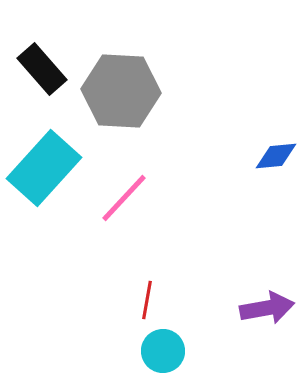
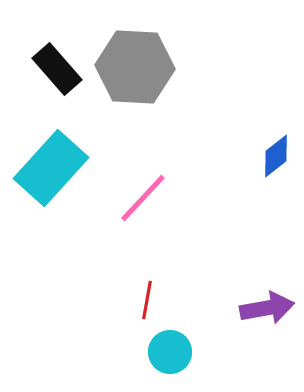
black rectangle: moved 15 px right
gray hexagon: moved 14 px right, 24 px up
blue diamond: rotated 33 degrees counterclockwise
cyan rectangle: moved 7 px right
pink line: moved 19 px right
cyan circle: moved 7 px right, 1 px down
